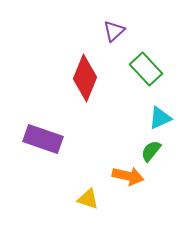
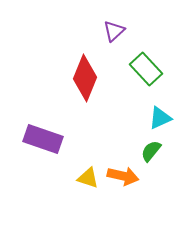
orange arrow: moved 5 px left
yellow triangle: moved 21 px up
